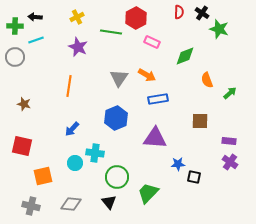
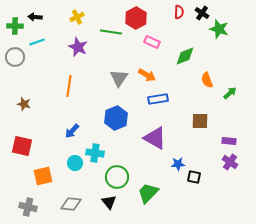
cyan line: moved 1 px right, 2 px down
blue arrow: moved 2 px down
purple triangle: rotated 25 degrees clockwise
gray cross: moved 3 px left, 1 px down
